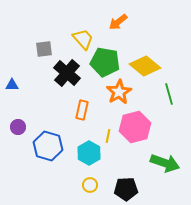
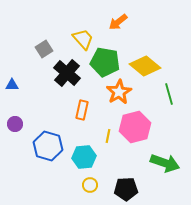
gray square: rotated 24 degrees counterclockwise
purple circle: moved 3 px left, 3 px up
cyan hexagon: moved 5 px left, 4 px down; rotated 25 degrees clockwise
